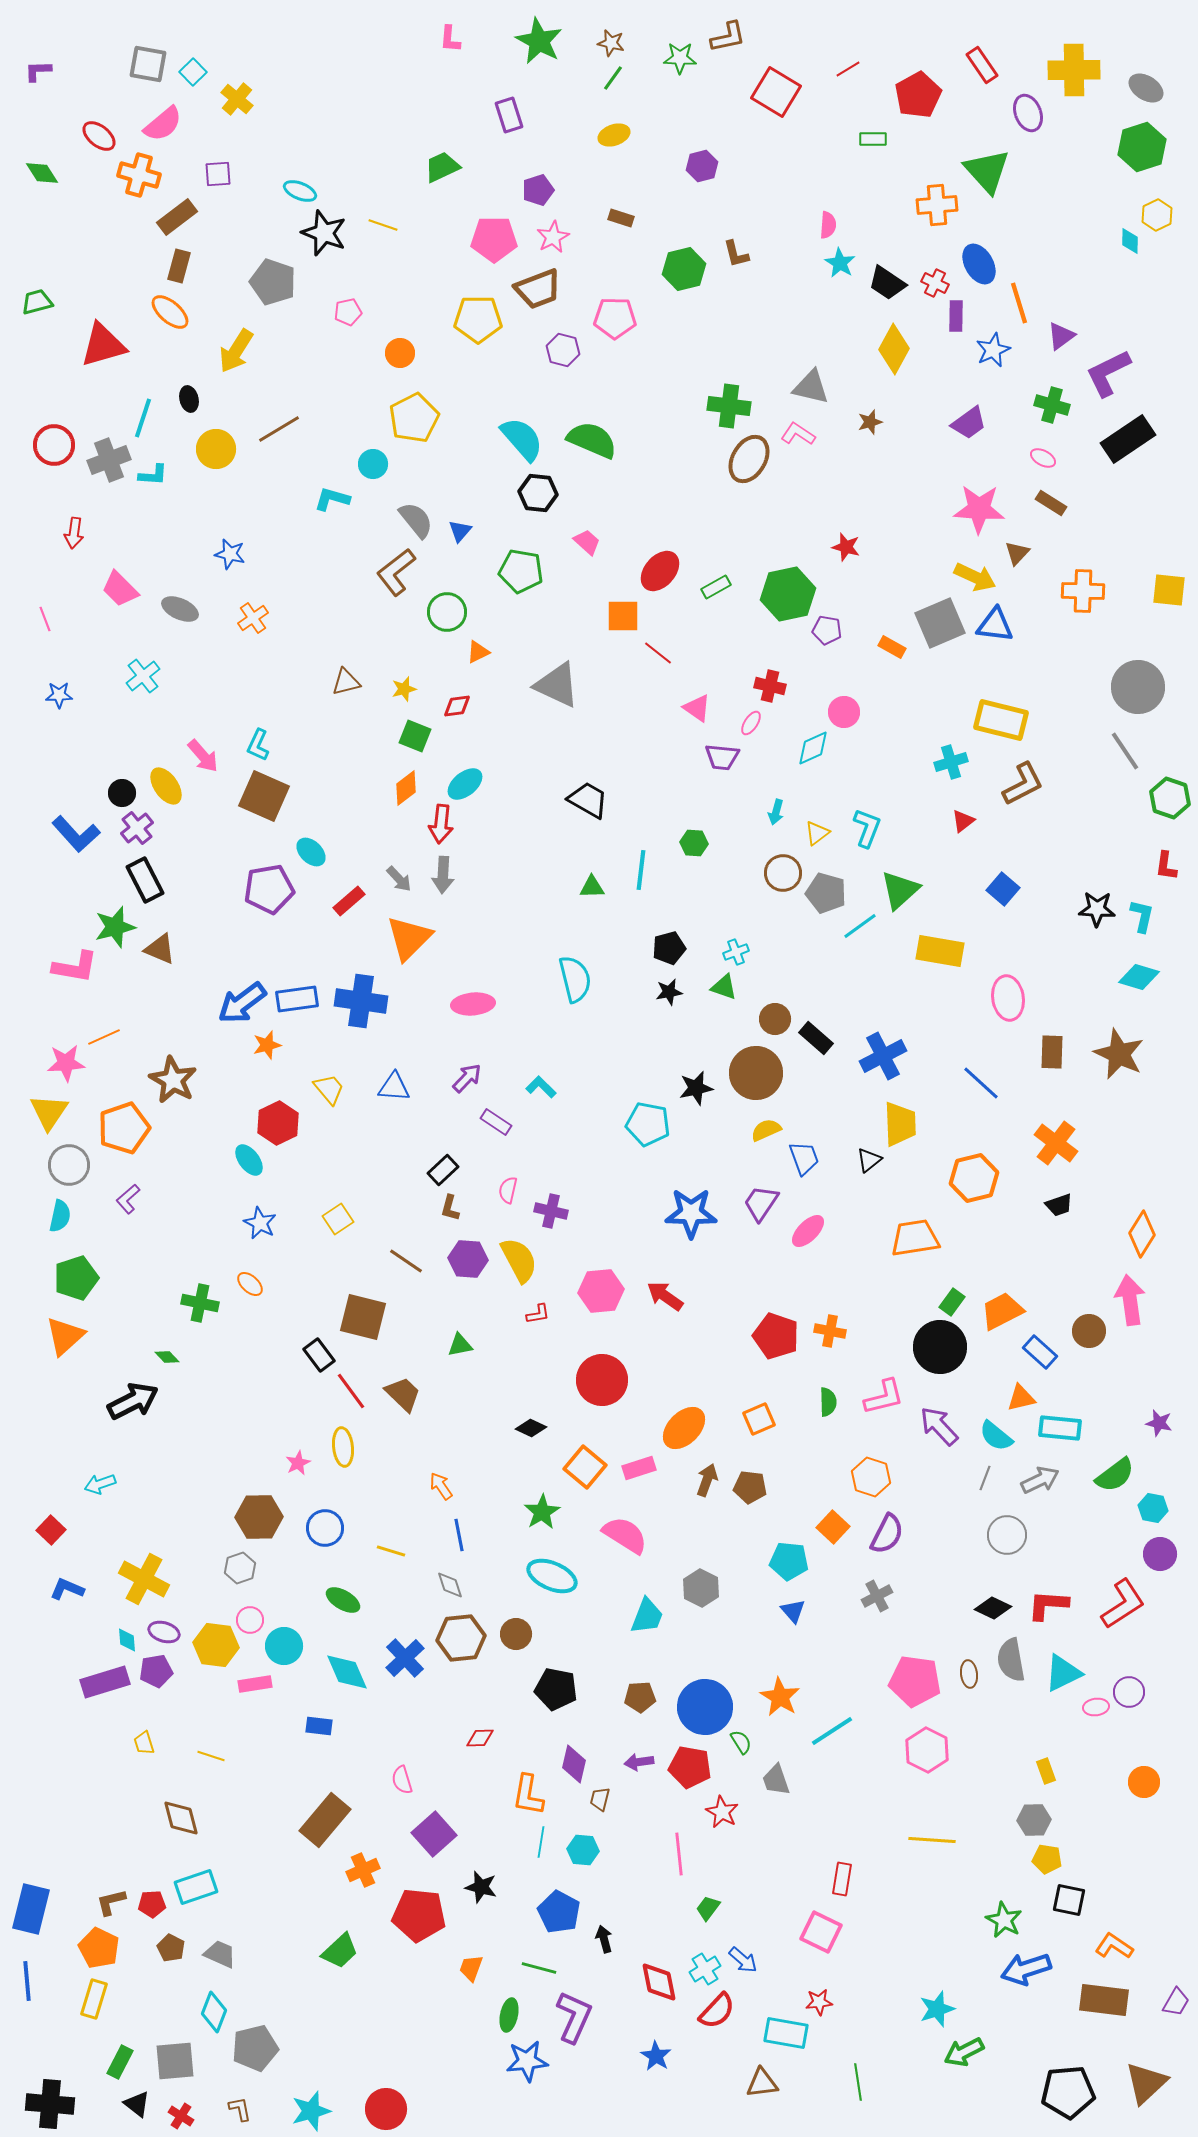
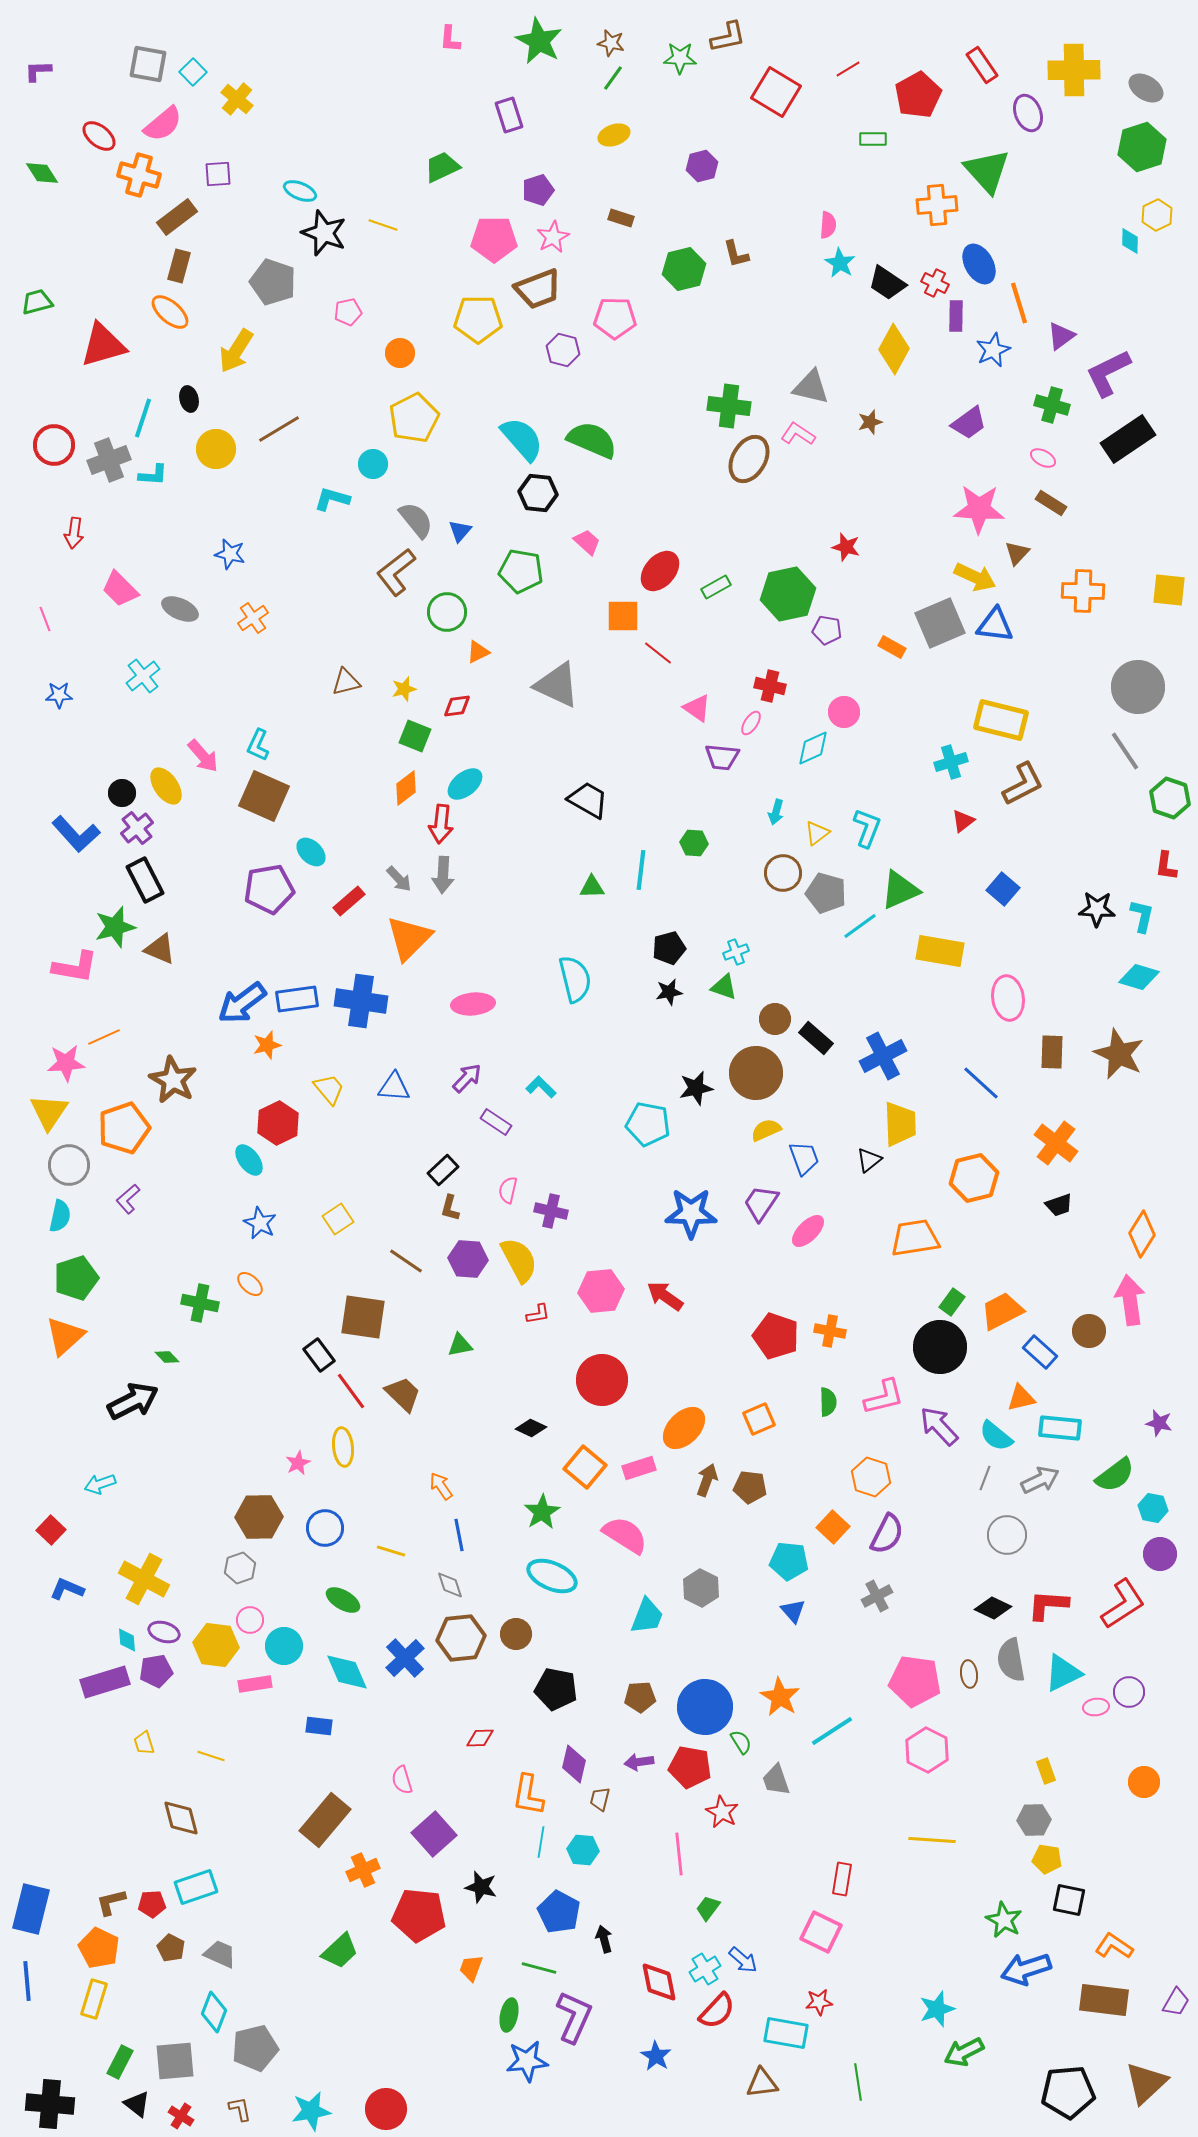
green triangle at (900, 890): rotated 18 degrees clockwise
brown square at (363, 1317): rotated 6 degrees counterclockwise
cyan star at (311, 2111): rotated 6 degrees clockwise
